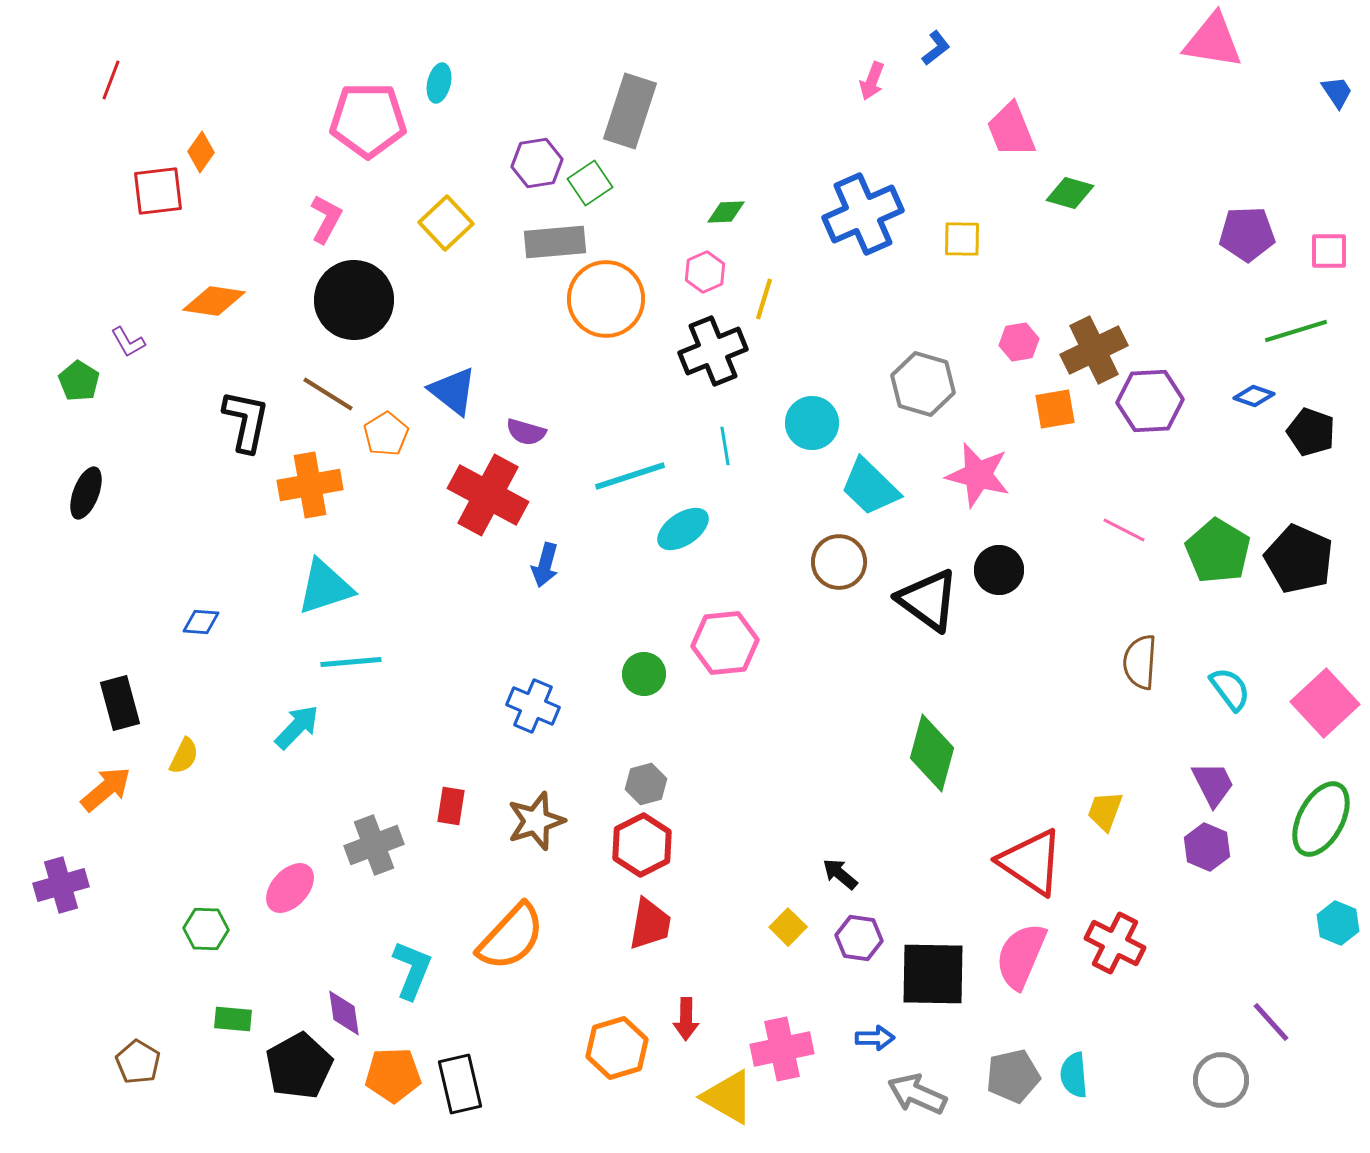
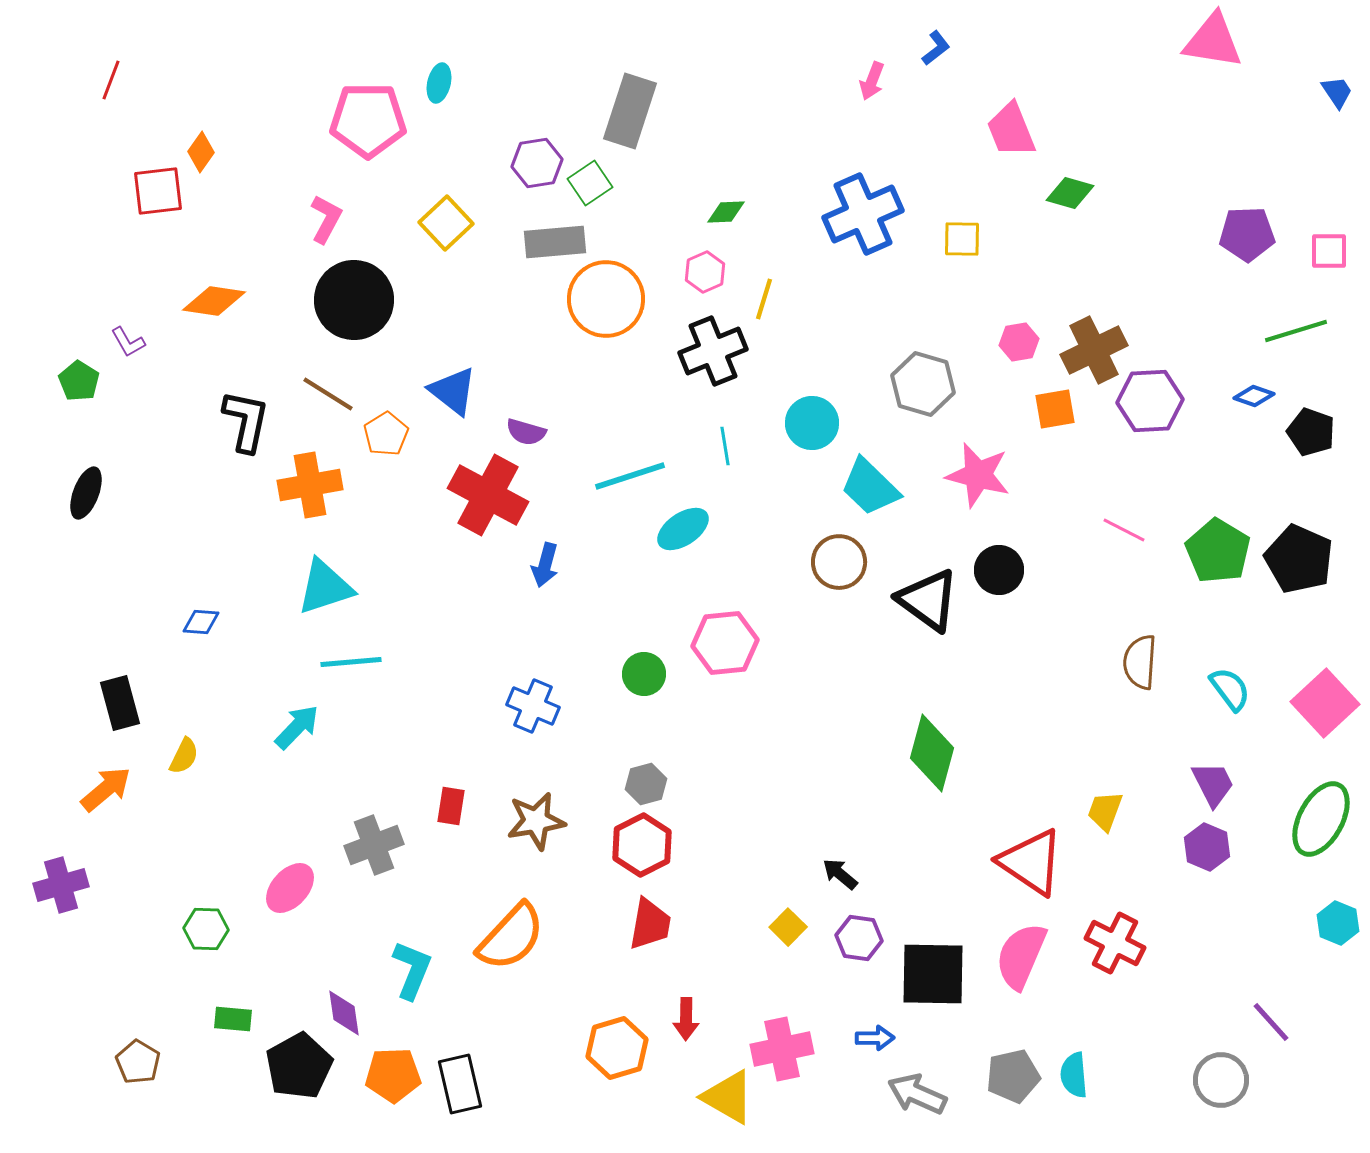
brown star at (536, 821): rotated 8 degrees clockwise
